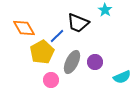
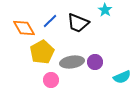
blue line: moved 7 px left, 15 px up
gray ellipse: rotated 55 degrees clockwise
